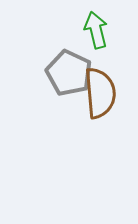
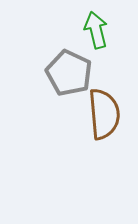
brown semicircle: moved 4 px right, 21 px down
